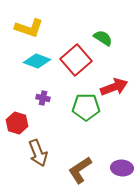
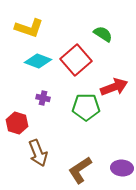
green semicircle: moved 4 px up
cyan diamond: moved 1 px right
